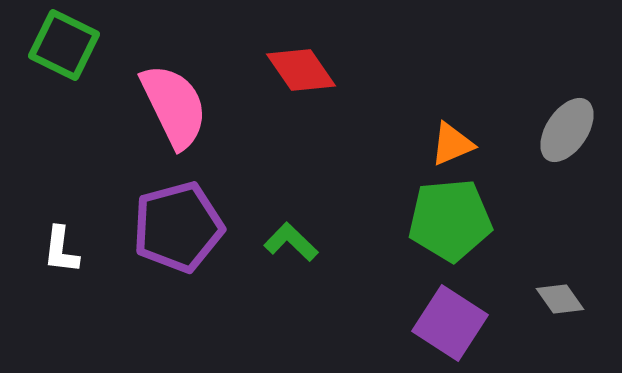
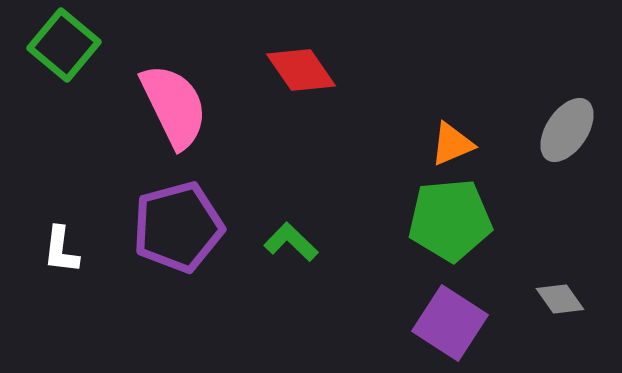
green square: rotated 14 degrees clockwise
